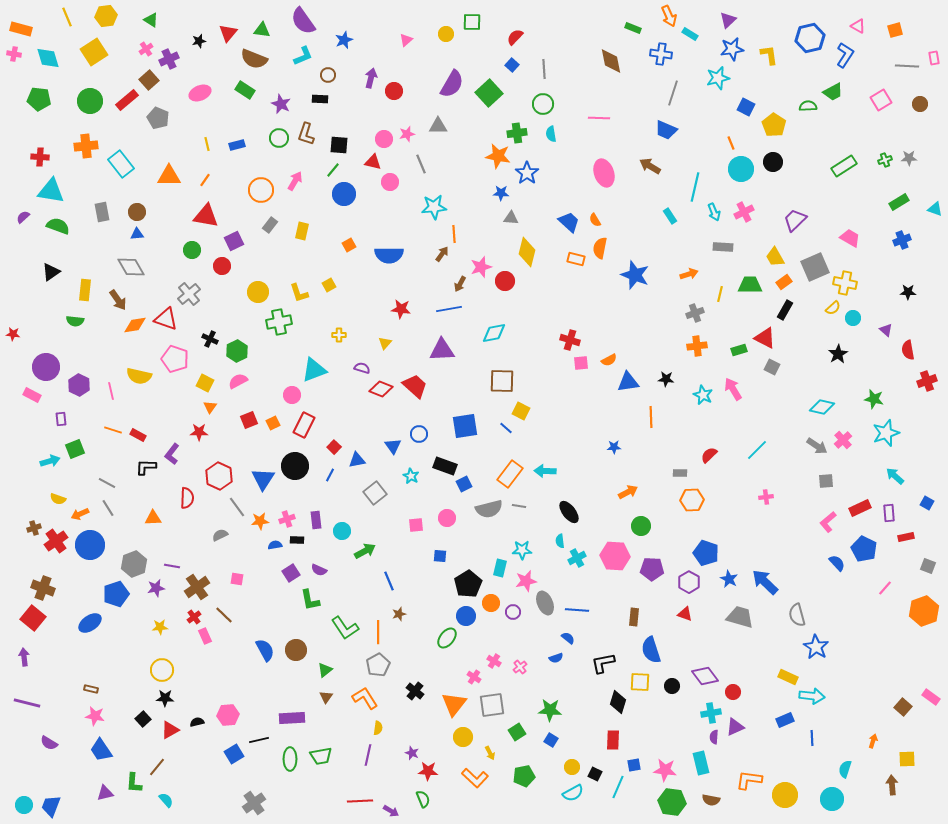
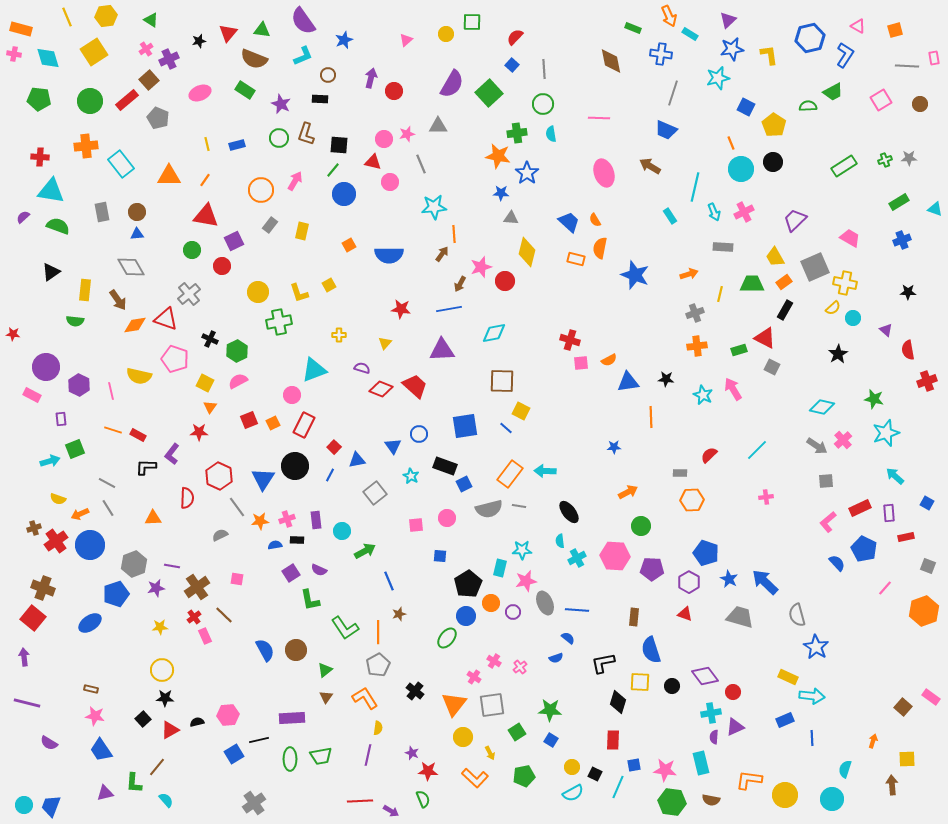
green trapezoid at (750, 285): moved 2 px right, 1 px up
